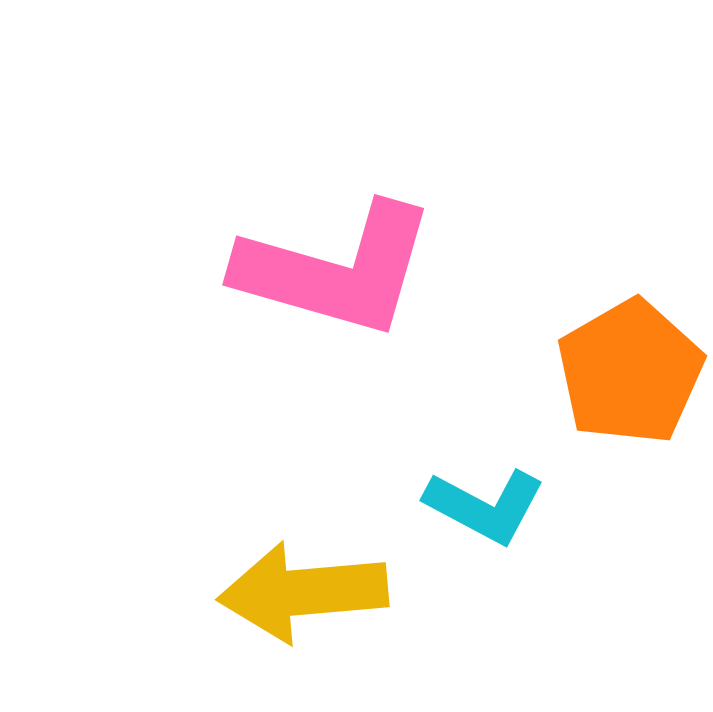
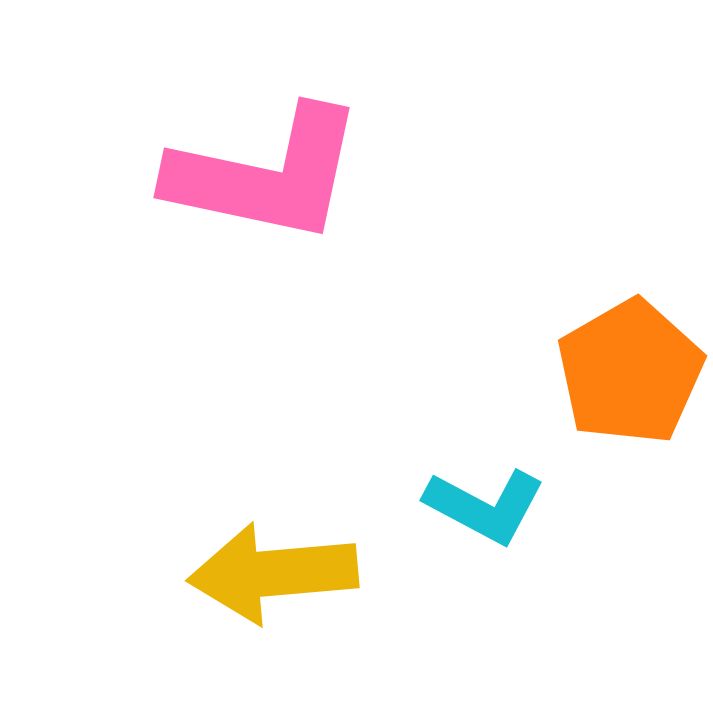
pink L-shape: moved 70 px left, 95 px up; rotated 4 degrees counterclockwise
yellow arrow: moved 30 px left, 19 px up
